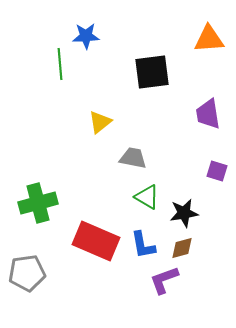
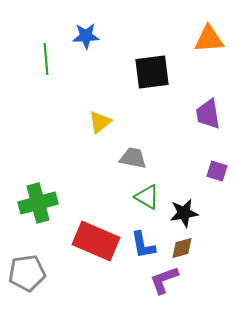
green line: moved 14 px left, 5 px up
